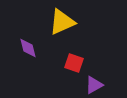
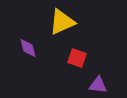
red square: moved 3 px right, 5 px up
purple triangle: moved 4 px right; rotated 36 degrees clockwise
